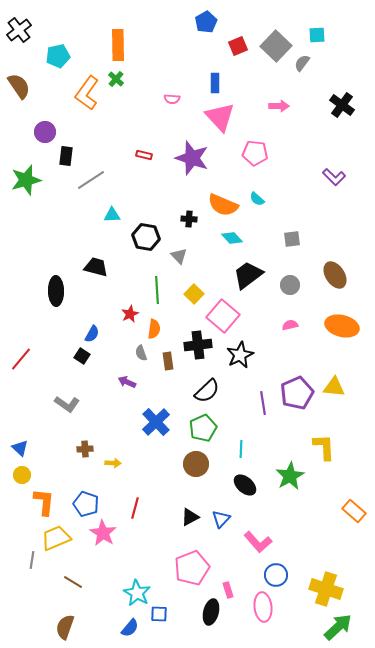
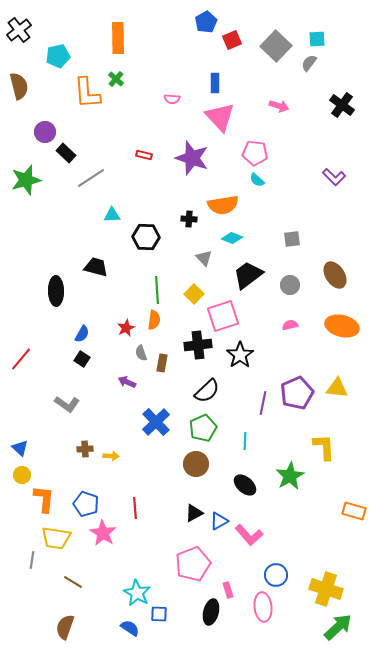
cyan square at (317, 35): moved 4 px down
orange rectangle at (118, 45): moved 7 px up
red square at (238, 46): moved 6 px left, 6 px up
gray semicircle at (302, 63): moved 7 px right
brown semicircle at (19, 86): rotated 20 degrees clockwise
orange L-shape at (87, 93): rotated 40 degrees counterclockwise
pink arrow at (279, 106): rotated 18 degrees clockwise
black rectangle at (66, 156): moved 3 px up; rotated 54 degrees counterclockwise
gray line at (91, 180): moved 2 px up
cyan semicircle at (257, 199): moved 19 px up
orange semicircle at (223, 205): rotated 32 degrees counterclockwise
black hexagon at (146, 237): rotated 8 degrees counterclockwise
cyan diamond at (232, 238): rotated 25 degrees counterclockwise
gray triangle at (179, 256): moved 25 px right, 2 px down
red star at (130, 314): moved 4 px left, 14 px down
pink square at (223, 316): rotated 32 degrees clockwise
orange semicircle at (154, 329): moved 9 px up
blue semicircle at (92, 334): moved 10 px left
black star at (240, 355): rotated 8 degrees counterclockwise
black square at (82, 356): moved 3 px down
brown rectangle at (168, 361): moved 6 px left, 2 px down; rotated 18 degrees clockwise
yellow triangle at (334, 387): moved 3 px right, 1 px down
purple line at (263, 403): rotated 20 degrees clockwise
cyan line at (241, 449): moved 4 px right, 8 px up
yellow arrow at (113, 463): moved 2 px left, 7 px up
orange L-shape at (44, 502): moved 3 px up
red line at (135, 508): rotated 20 degrees counterclockwise
orange rectangle at (354, 511): rotated 25 degrees counterclockwise
black triangle at (190, 517): moved 4 px right, 4 px up
blue triangle at (221, 519): moved 2 px left, 2 px down; rotated 18 degrees clockwise
yellow trapezoid at (56, 538): rotated 148 degrees counterclockwise
pink L-shape at (258, 542): moved 9 px left, 7 px up
pink pentagon at (192, 568): moved 1 px right, 4 px up
blue semicircle at (130, 628): rotated 96 degrees counterclockwise
